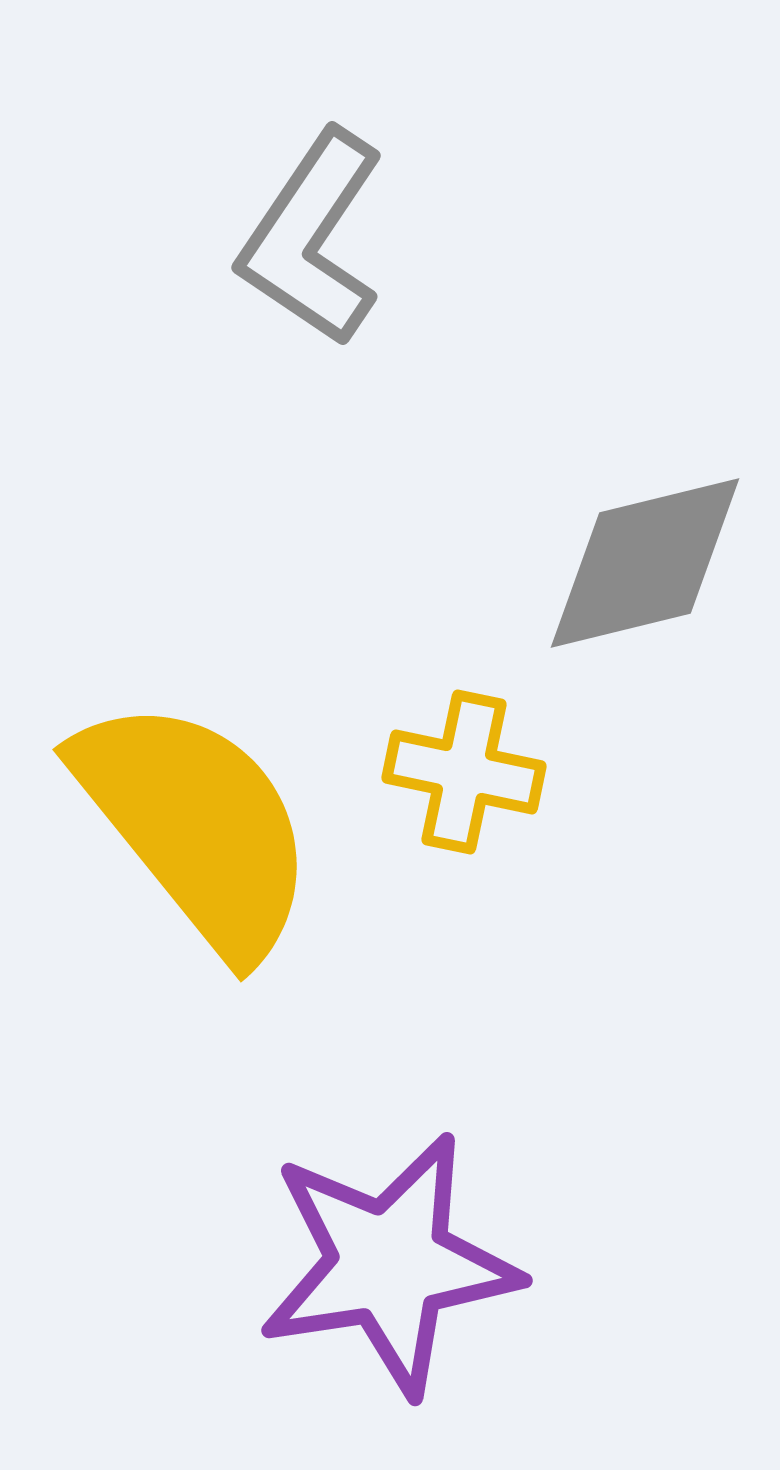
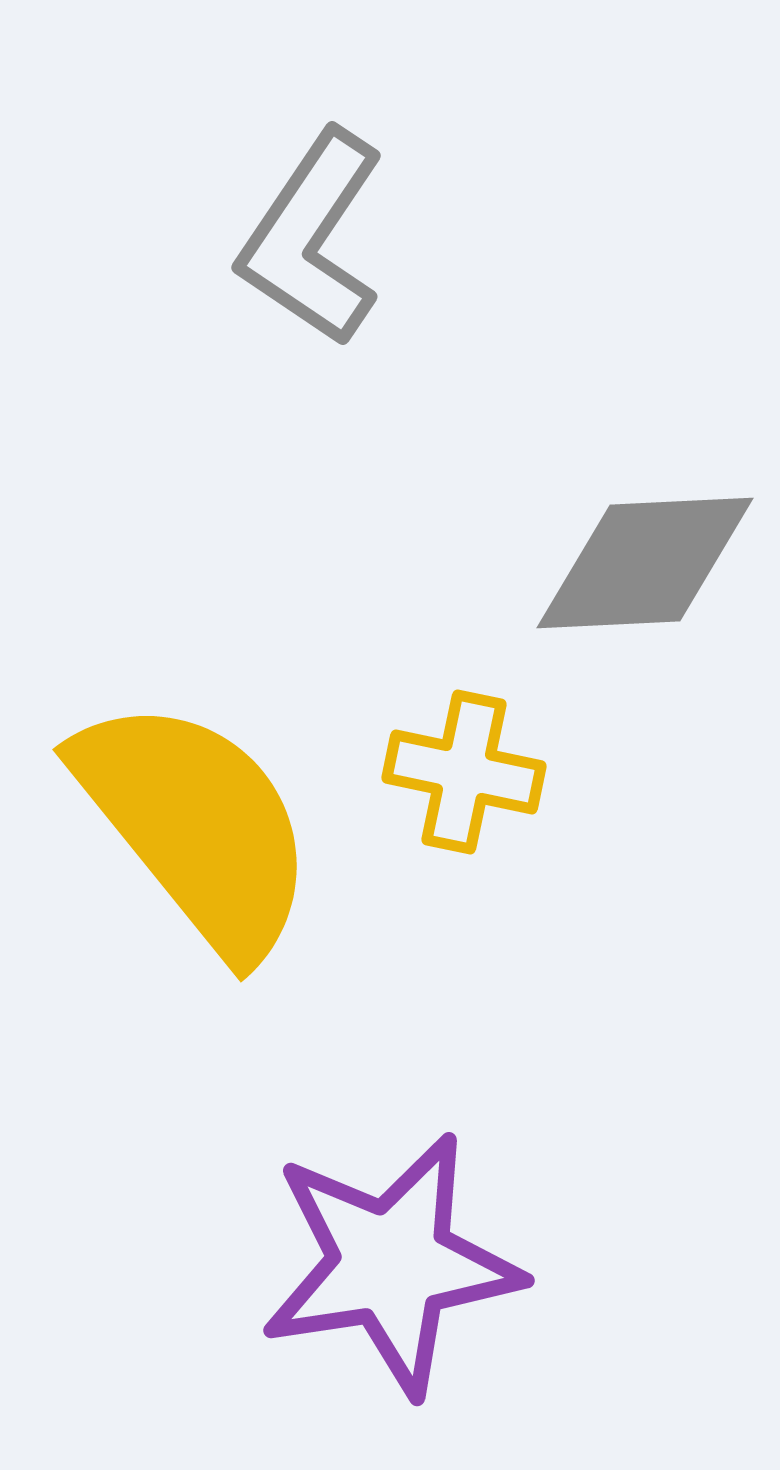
gray diamond: rotated 11 degrees clockwise
purple star: moved 2 px right
